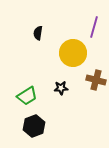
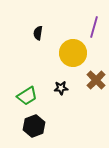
brown cross: rotated 30 degrees clockwise
